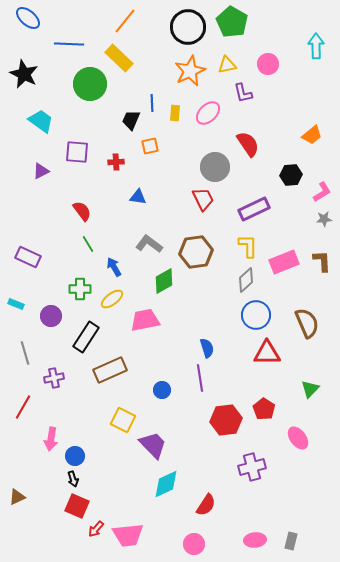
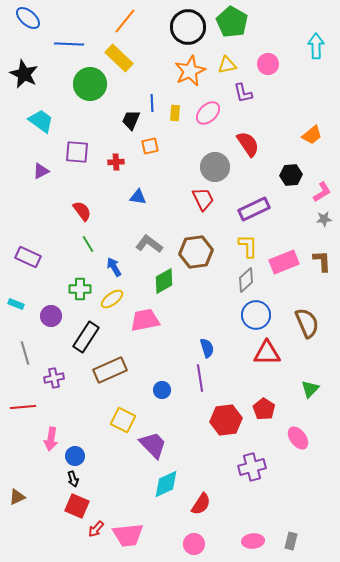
red line at (23, 407): rotated 55 degrees clockwise
red semicircle at (206, 505): moved 5 px left, 1 px up
pink ellipse at (255, 540): moved 2 px left, 1 px down
